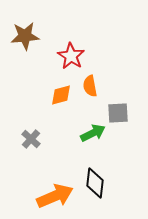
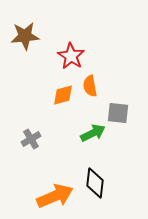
orange diamond: moved 2 px right
gray square: rotated 10 degrees clockwise
gray cross: rotated 18 degrees clockwise
